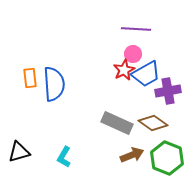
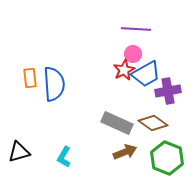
brown arrow: moved 7 px left, 3 px up
